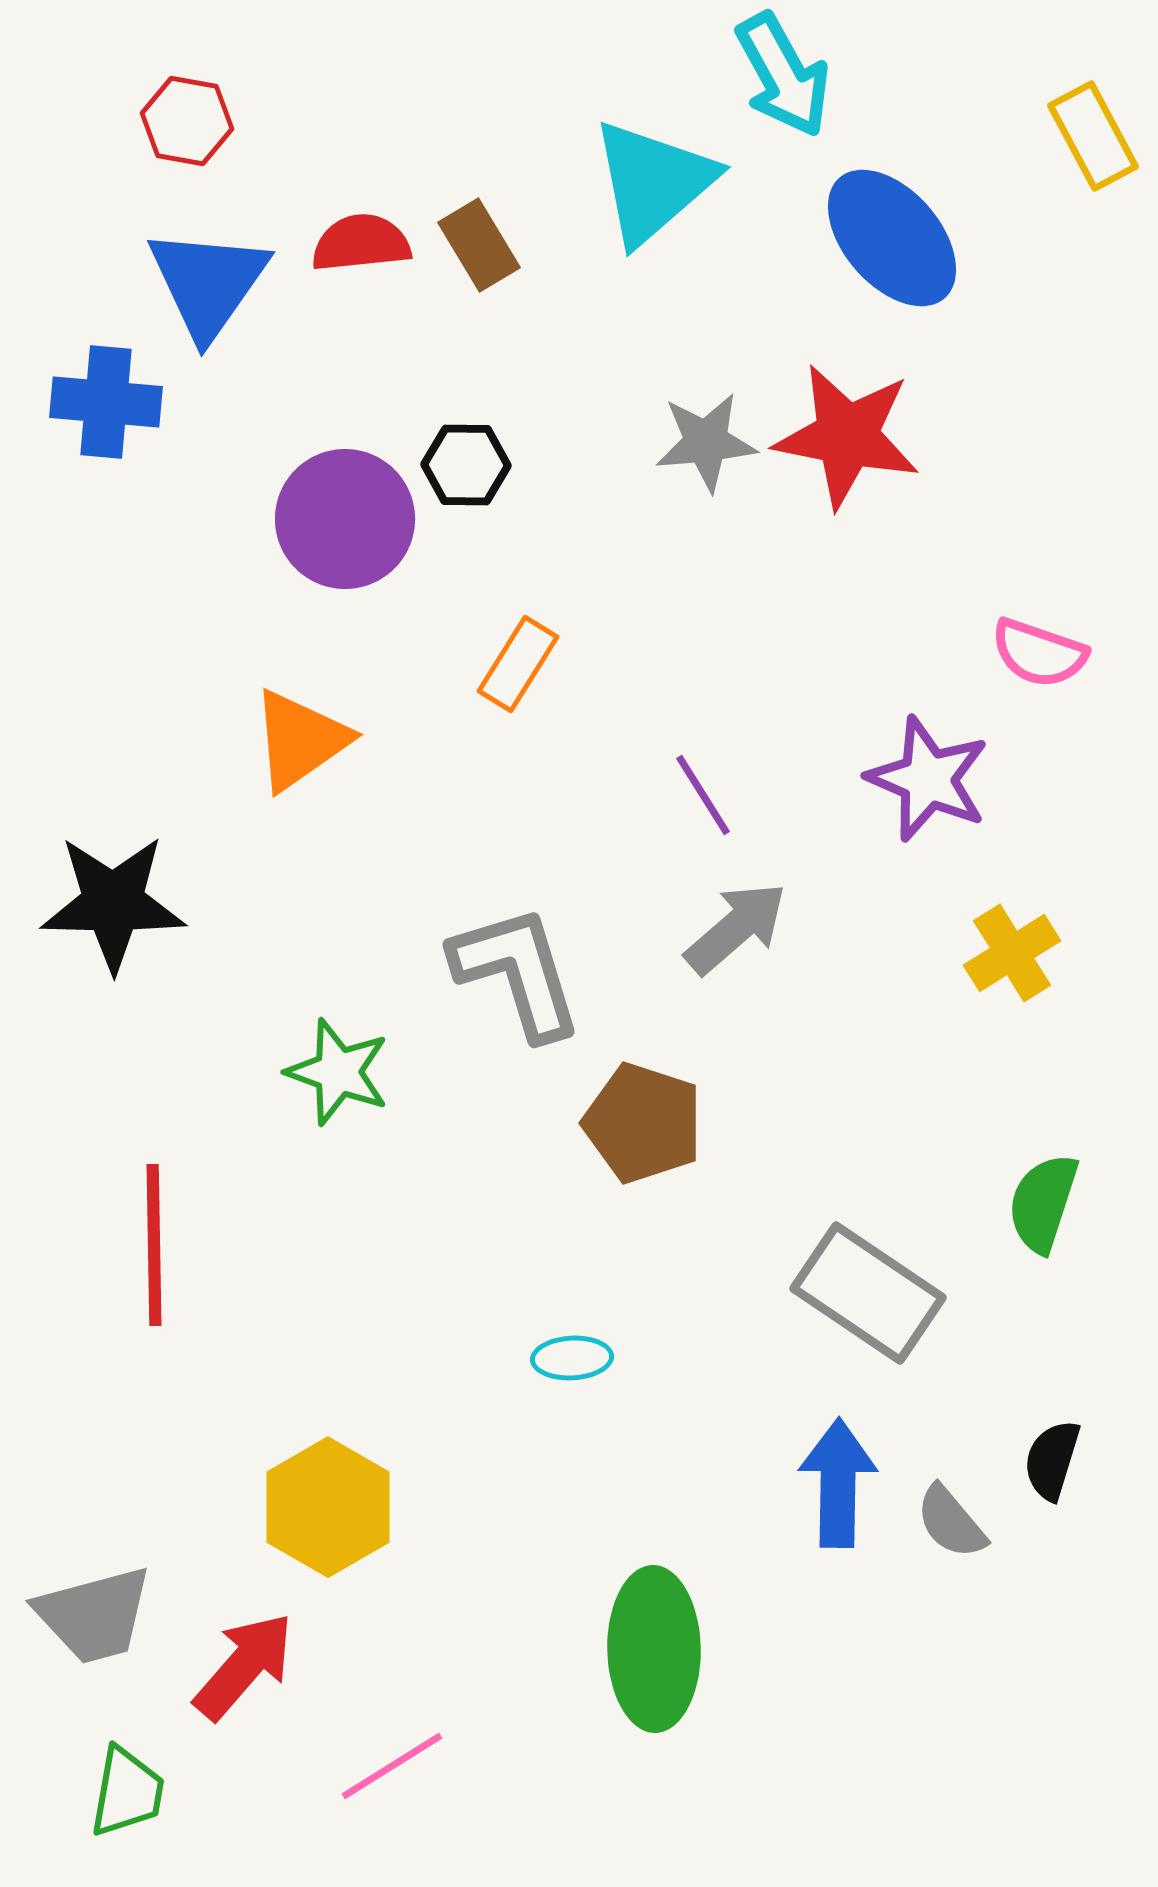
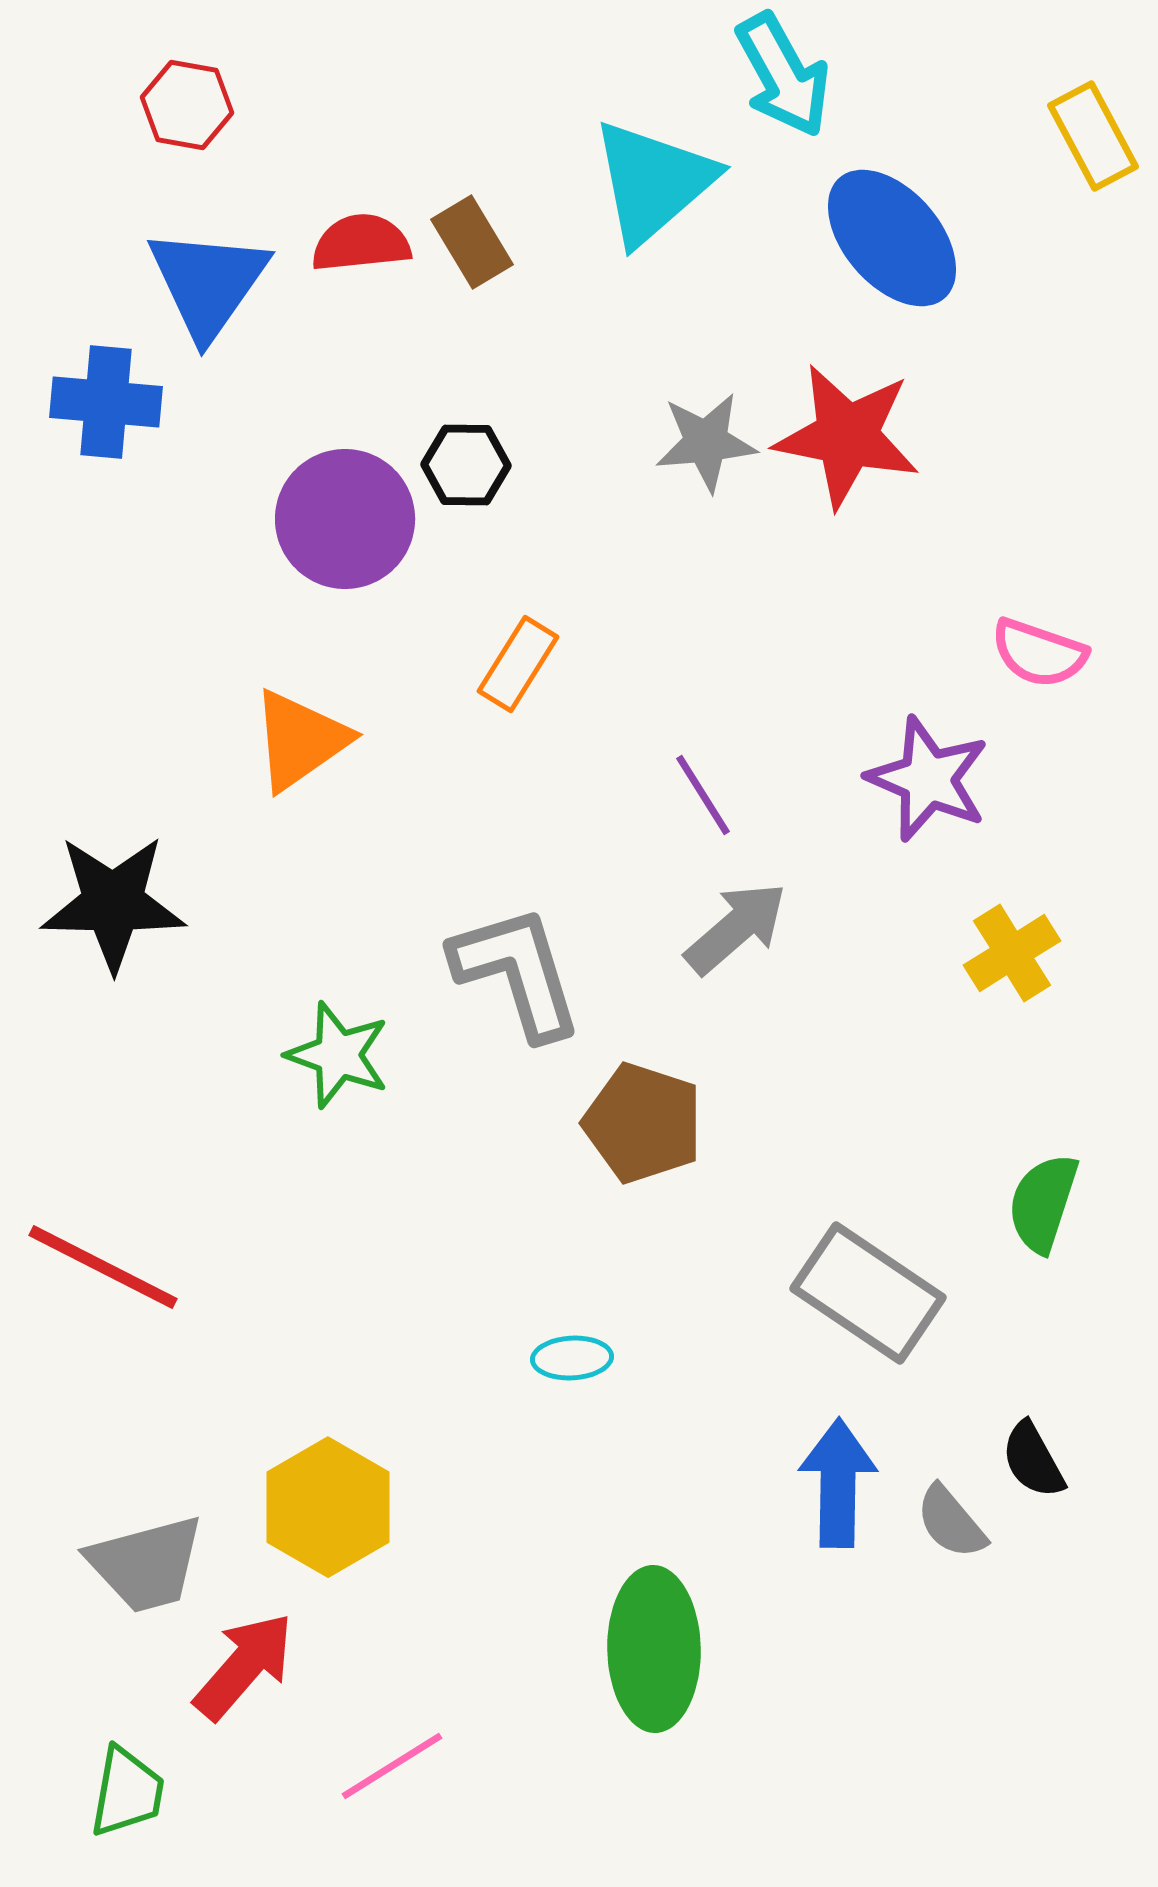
red hexagon: moved 16 px up
brown rectangle: moved 7 px left, 3 px up
green star: moved 17 px up
red line: moved 51 px left, 22 px down; rotated 62 degrees counterclockwise
black semicircle: moved 19 px left; rotated 46 degrees counterclockwise
gray trapezoid: moved 52 px right, 51 px up
